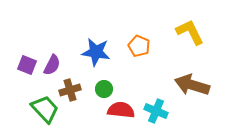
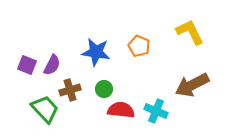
brown arrow: rotated 44 degrees counterclockwise
